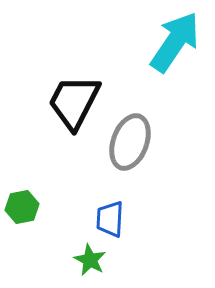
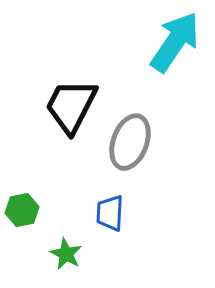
black trapezoid: moved 3 px left, 4 px down
green hexagon: moved 3 px down
blue trapezoid: moved 6 px up
green star: moved 24 px left, 6 px up
